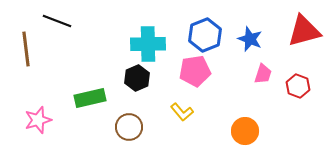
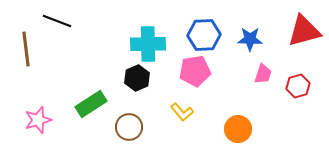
blue hexagon: moved 1 px left; rotated 20 degrees clockwise
blue star: rotated 20 degrees counterclockwise
red hexagon: rotated 25 degrees clockwise
green rectangle: moved 1 px right, 6 px down; rotated 20 degrees counterclockwise
orange circle: moved 7 px left, 2 px up
